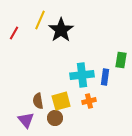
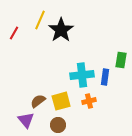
brown semicircle: rotated 63 degrees clockwise
brown circle: moved 3 px right, 7 px down
